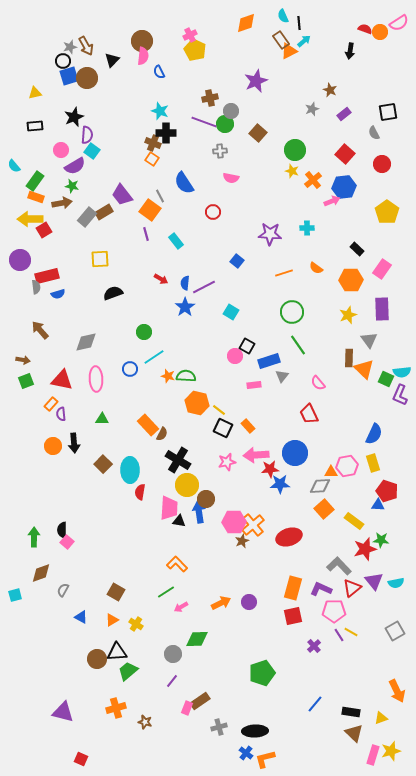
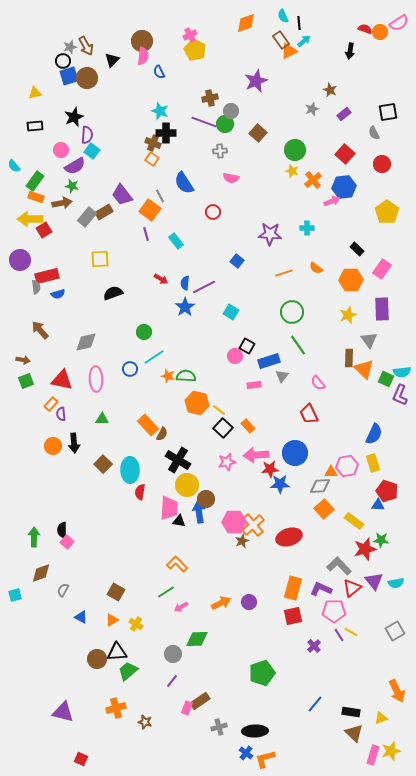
black square at (223, 428): rotated 18 degrees clockwise
